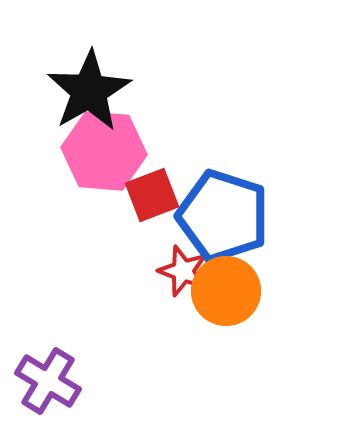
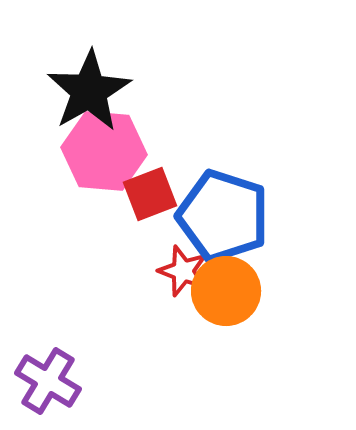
red square: moved 2 px left, 1 px up
